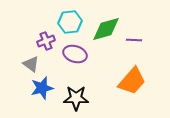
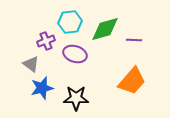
green diamond: moved 1 px left
